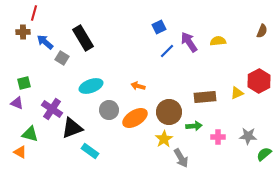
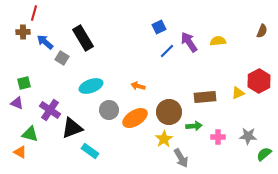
yellow triangle: moved 1 px right
purple cross: moved 2 px left, 1 px down
